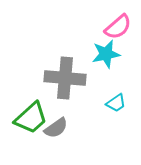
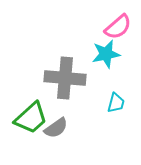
cyan trapezoid: rotated 40 degrees counterclockwise
